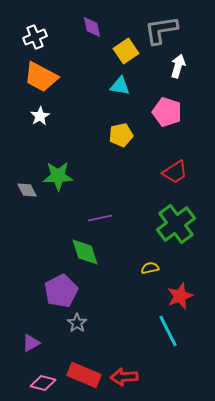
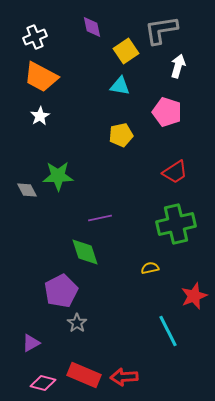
green cross: rotated 24 degrees clockwise
red star: moved 14 px right
